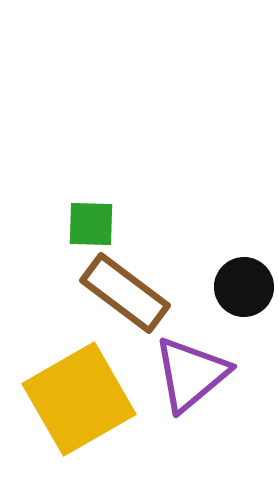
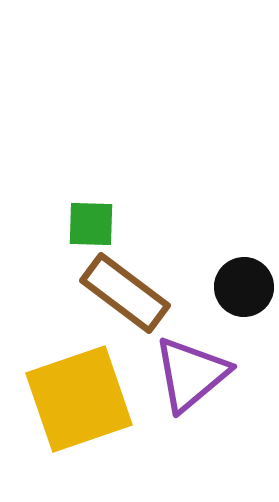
yellow square: rotated 11 degrees clockwise
